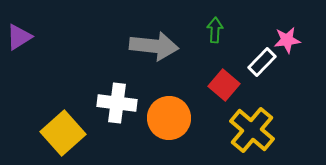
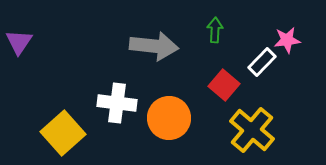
purple triangle: moved 5 px down; rotated 24 degrees counterclockwise
